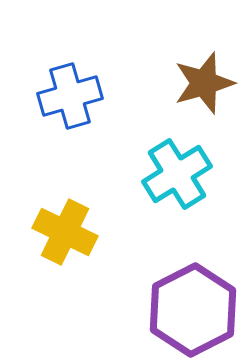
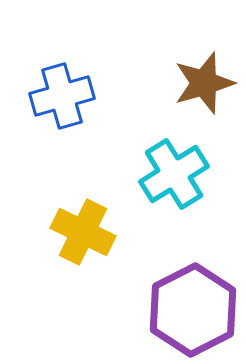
blue cross: moved 8 px left
cyan cross: moved 3 px left
yellow cross: moved 18 px right
